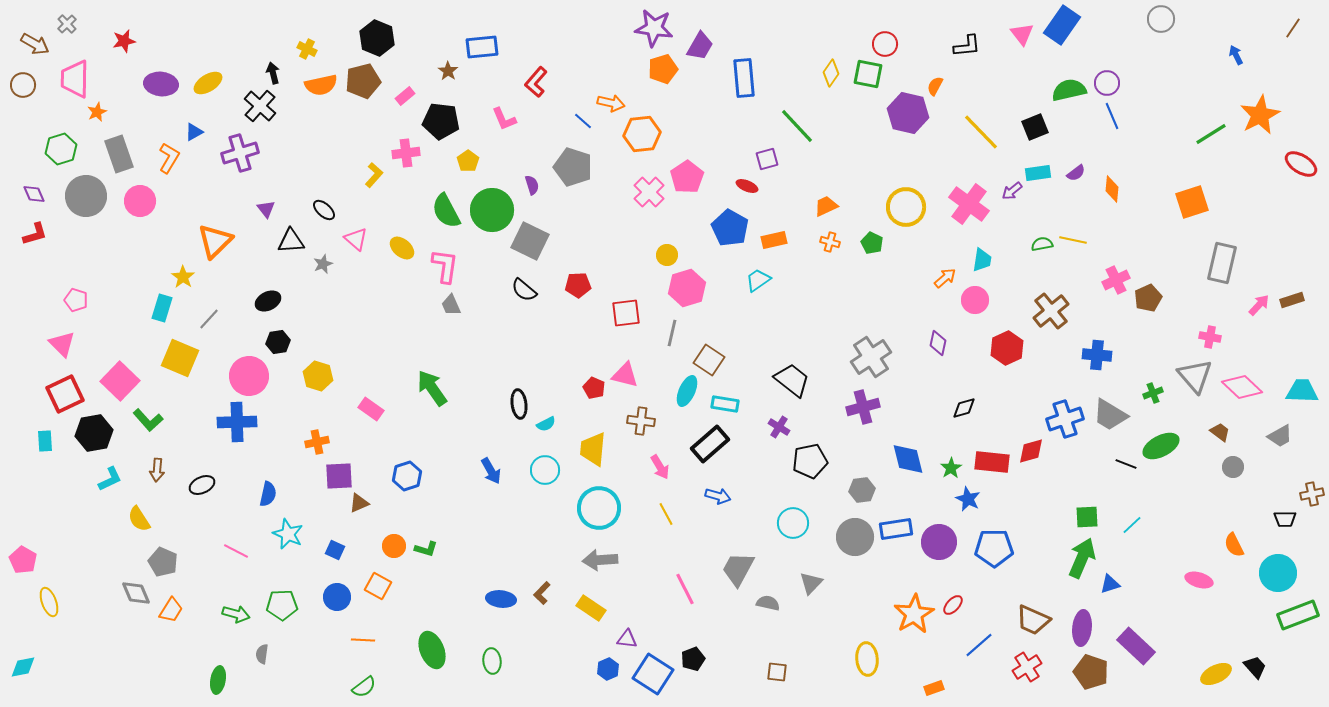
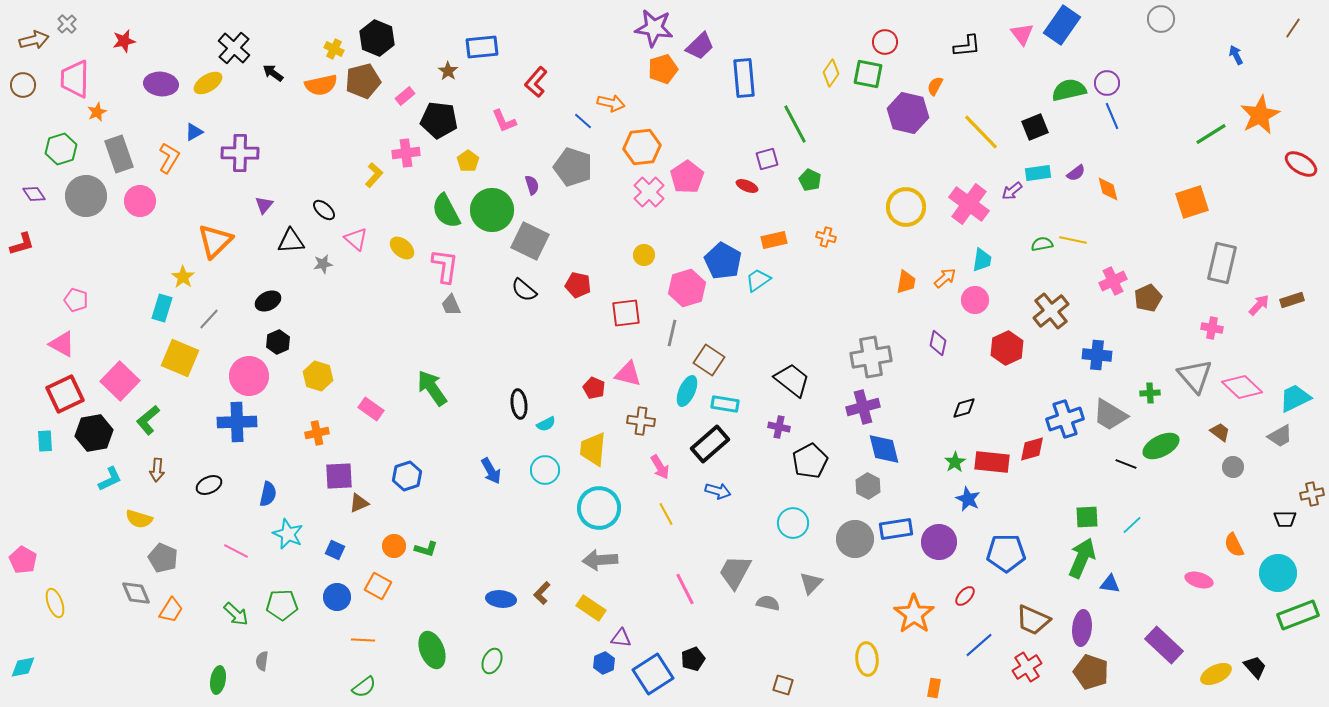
brown arrow at (35, 44): moved 1 px left, 4 px up; rotated 44 degrees counterclockwise
red circle at (885, 44): moved 2 px up
purple trapezoid at (700, 46): rotated 16 degrees clockwise
yellow cross at (307, 49): moved 27 px right
black arrow at (273, 73): rotated 40 degrees counterclockwise
black cross at (260, 106): moved 26 px left, 58 px up
pink L-shape at (504, 119): moved 2 px down
black pentagon at (441, 121): moved 2 px left, 1 px up
green line at (797, 126): moved 2 px left, 2 px up; rotated 15 degrees clockwise
orange hexagon at (642, 134): moved 13 px down
purple cross at (240, 153): rotated 18 degrees clockwise
orange diamond at (1112, 189): moved 4 px left; rotated 20 degrees counterclockwise
purple diamond at (34, 194): rotated 10 degrees counterclockwise
orange trapezoid at (826, 206): moved 80 px right, 76 px down; rotated 125 degrees clockwise
purple triangle at (266, 209): moved 2 px left, 4 px up; rotated 18 degrees clockwise
blue pentagon at (730, 228): moved 7 px left, 33 px down
red L-shape at (35, 234): moved 13 px left, 10 px down
orange cross at (830, 242): moved 4 px left, 5 px up
green pentagon at (872, 243): moved 62 px left, 63 px up
yellow circle at (667, 255): moved 23 px left
gray star at (323, 264): rotated 12 degrees clockwise
pink cross at (1116, 280): moved 3 px left, 1 px down
red pentagon at (578, 285): rotated 15 degrees clockwise
pink cross at (1210, 337): moved 2 px right, 9 px up
black hexagon at (278, 342): rotated 15 degrees counterclockwise
pink triangle at (62, 344): rotated 16 degrees counterclockwise
gray cross at (871, 357): rotated 24 degrees clockwise
pink triangle at (625, 375): moved 3 px right, 1 px up
cyan trapezoid at (1302, 391): moved 7 px left, 7 px down; rotated 28 degrees counterclockwise
green cross at (1153, 393): moved 3 px left; rotated 18 degrees clockwise
green L-shape at (148, 420): rotated 92 degrees clockwise
purple cross at (779, 427): rotated 20 degrees counterclockwise
orange cross at (317, 442): moved 9 px up
red diamond at (1031, 451): moved 1 px right, 2 px up
blue diamond at (908, 459): moved 24 px left, 10 px up
black pentagon at (810, 461): rotated 16 degrees counterclockwise
green star at (951, 468): moved 4 px right, 6 px up
black ellipse at (202, 485): moved 7 px right
gray hexagon at (862, 490): moved 6 px right, 4 px up; rotated 25 degrees counterclockwise
blue arrow at (718, 496): moved 5 px up
yellow semicircle at (139, 519): rotated 40 degrees counterclockwise
gray circle at (855, 537): moved 2 px down
blue pentagon at (994, 548): moved 12 px right, 5 px down
gray pentagon at (163, 562): moved 4 px up
gray trapezoid at (738, 569): moved 3 px left, 3 px down
blue triangle at (1110, 584): rotated 25 degrees clockwise
yellow ellipse at (49, 602): moved 6 px right, 1 px down
red ellipse at (953, 605): moved 12 px right, 9 px up
green arrow at (236, 614): rotated 28 degrees clockwise
orange star at (914, 614): rotated 6 degrees counterclockwise
purple triangle at (627, 639): moved 6 px left, 1 px up
purple rectangle at (1136, 646): moved 28 px right, 1 px up
gray semicircle at (262, 654): moved 7 px down
green ellipse at (492, 661): rotated 30 degrees clockwise
blue hexagon at (608, 669): moved 4 px left, 6 px up
brown square at (777, 672): moved 6 px right, 13 px down; rotated 10 degrees clockwise
blue square at (653, 674): rotated 24 degrees clockwise
orange rectangle at (934, 688): rotated 60 degrees counterclockwise
